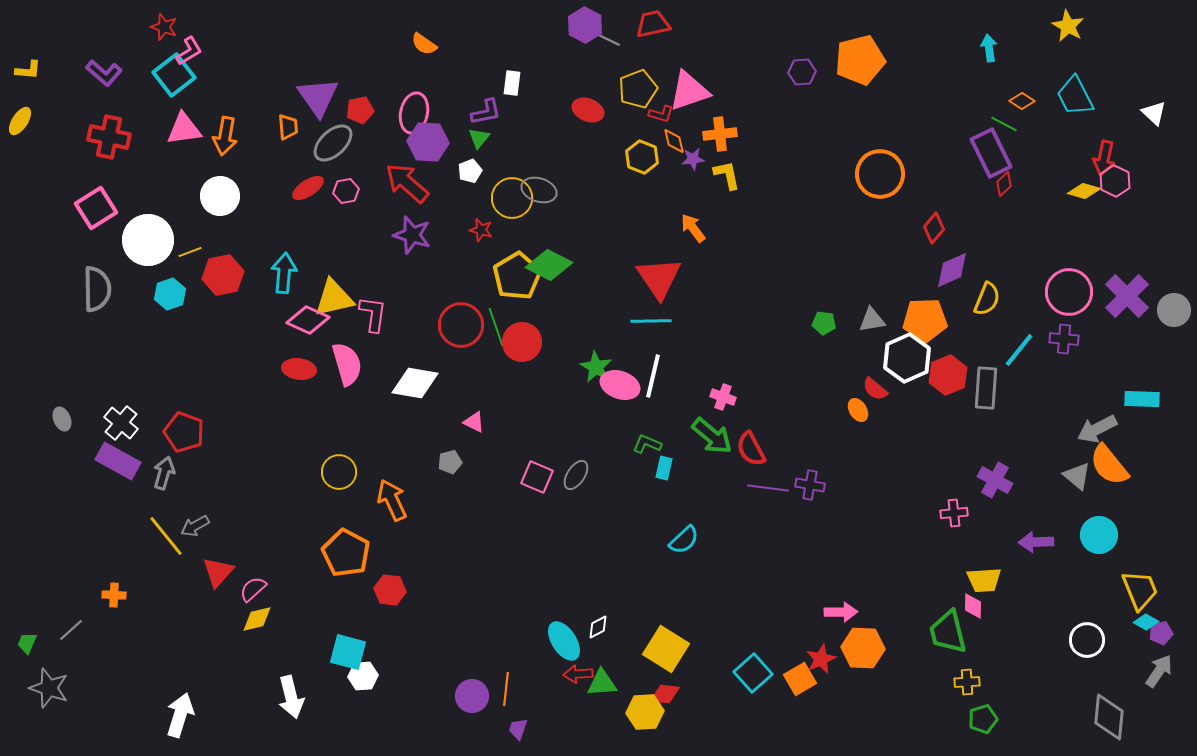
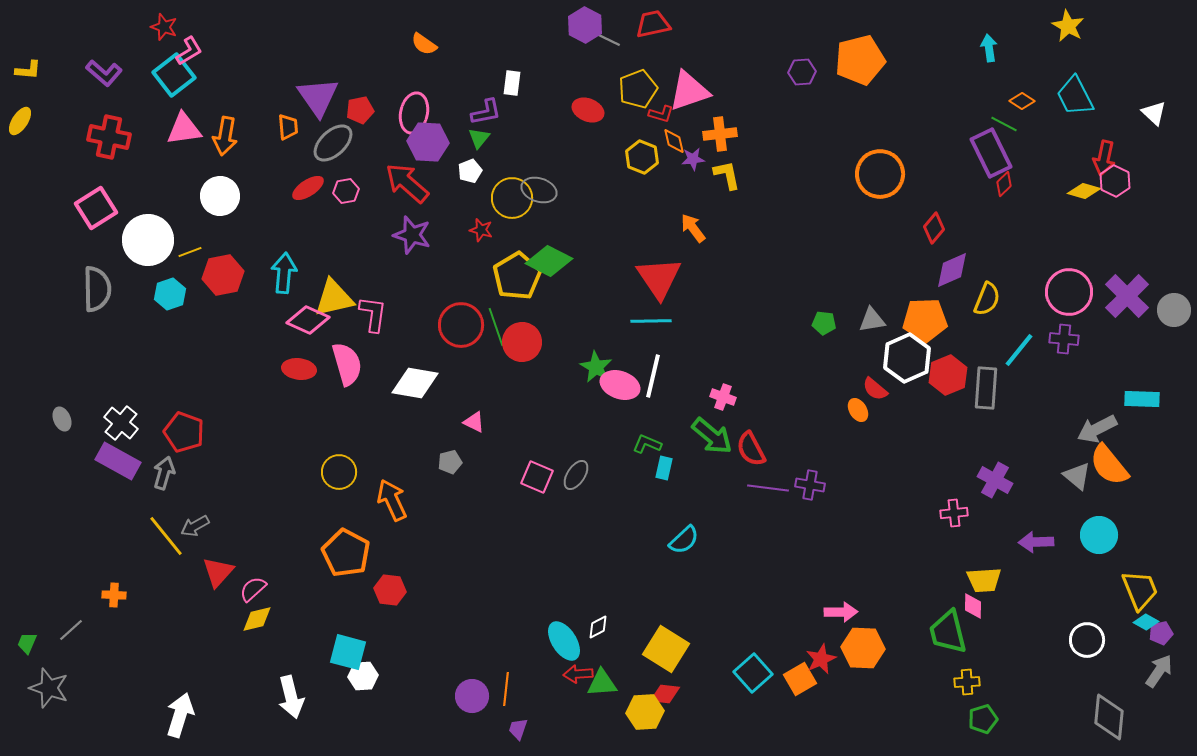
green diamond at (549, 265): moved 4 px up
